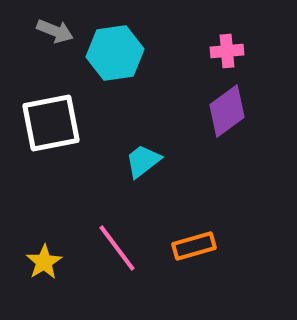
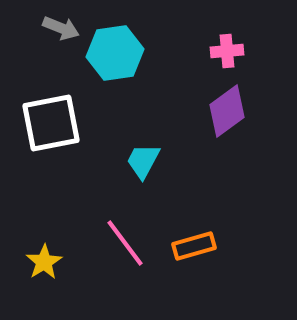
gray arrow: moved 6 px right, 3 px up
cyan trapezoid: rotated 24 degrees counterclockwise
pink line: moved 8 px right, 5 px up
